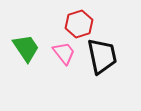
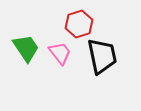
pink trapezoid: moved 4 px left
